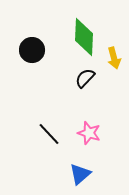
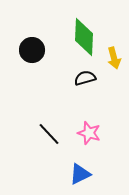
black semicircle: rotated 30 degrees clockwise
blue triangle: rotated 15 degrees clockwise
